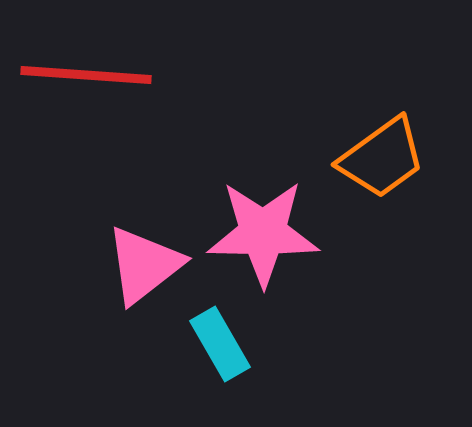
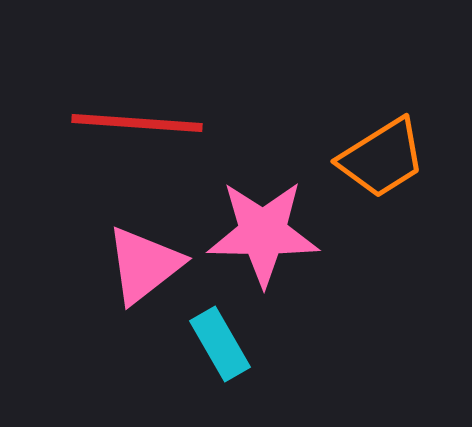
red line: moved 51 px right, 48 px down
orange trapezoid: rotated 4 degrees clockwise
